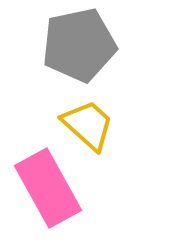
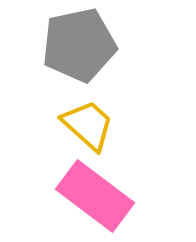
pink rectangle: moved 47 px right, 8 px down; rotated 24 degrees counterclockwise
